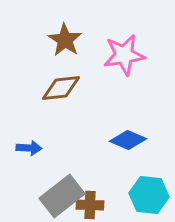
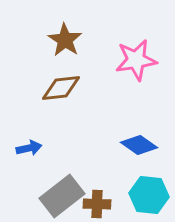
pink star: moved 12 px right, 5 px down
blue diamond: moved 11 px right, 5 px down; rotated 12 degrees clockwise
blue arrow: rotated 15 degrees counterclockwise
brown cross: moved 7 px right, 1 px up
